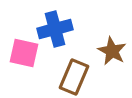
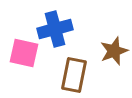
brown star: moved 2 px right; rotated 24 degrees clockwise
brown rectangle: moved 2 px up; rotated 12 degrees counterclockwise
